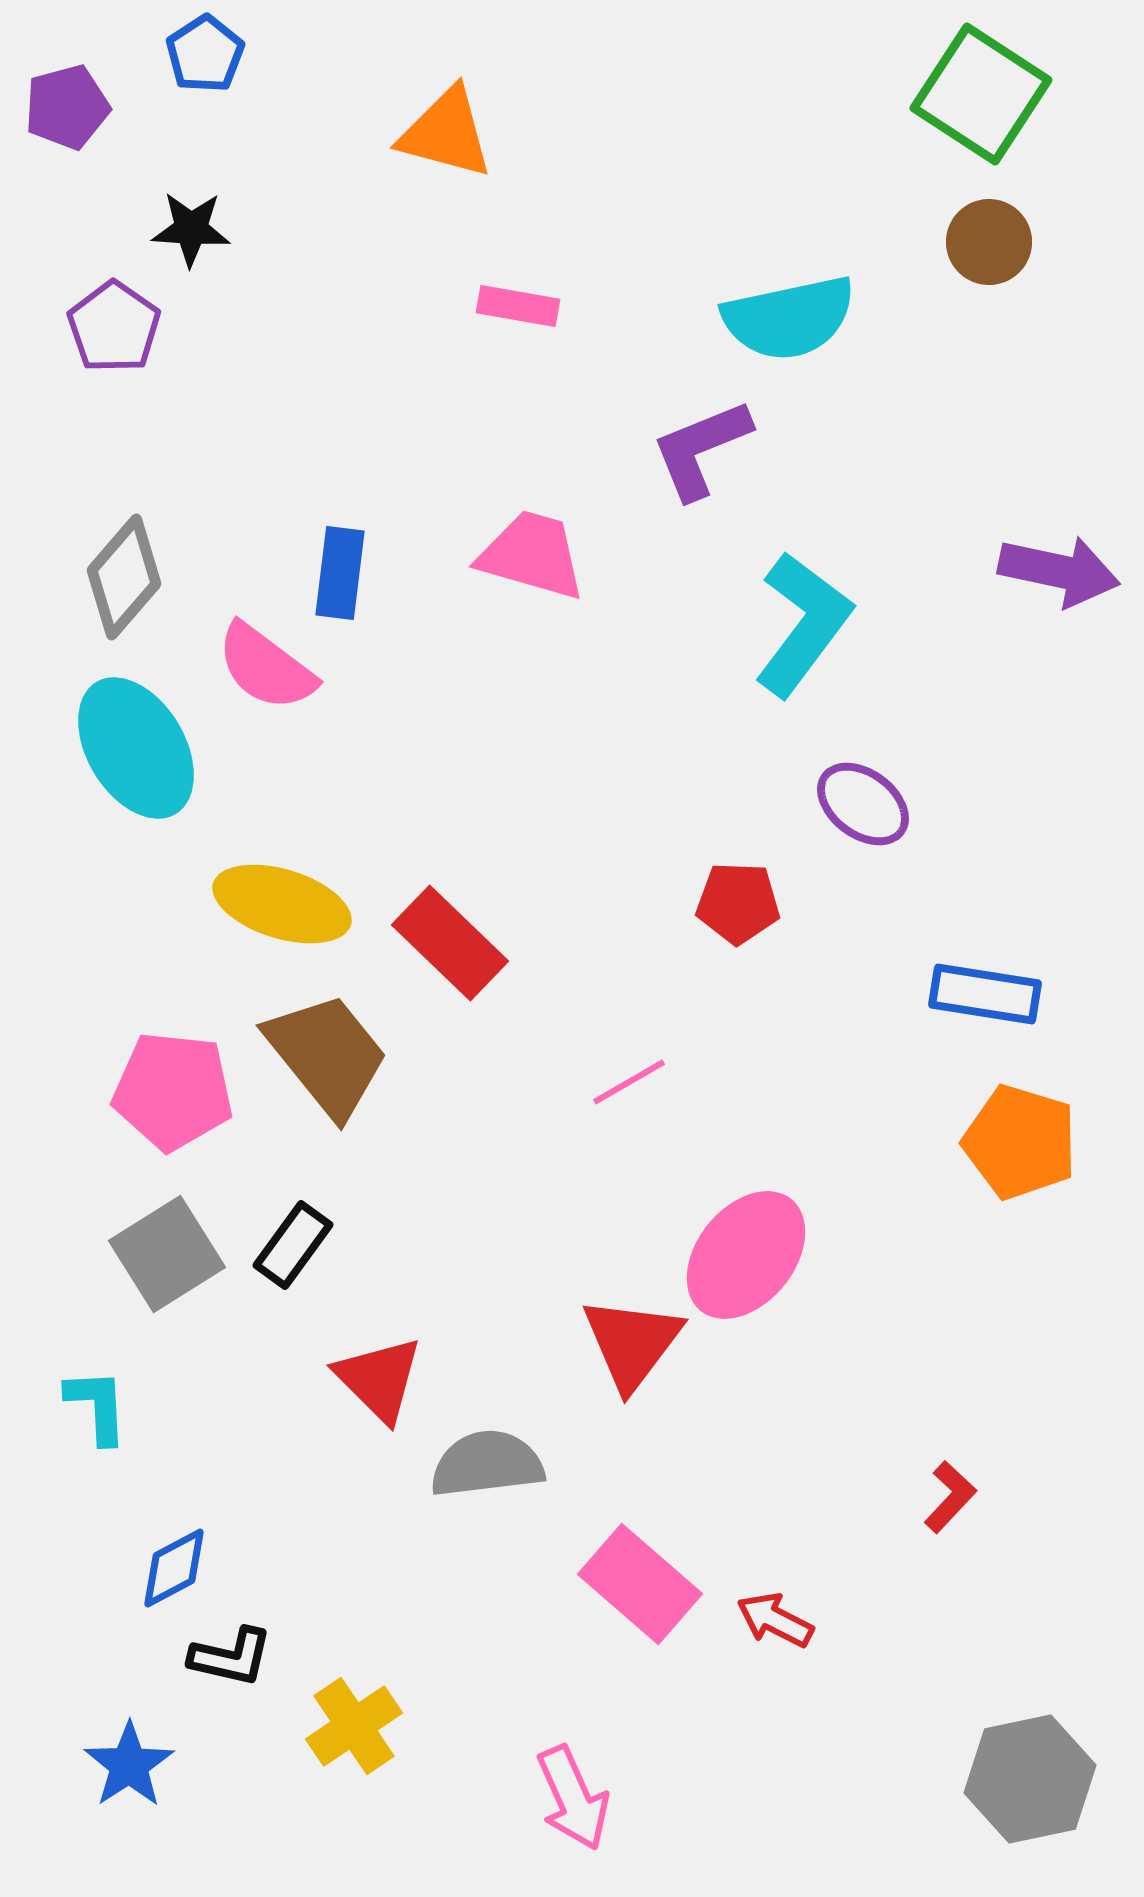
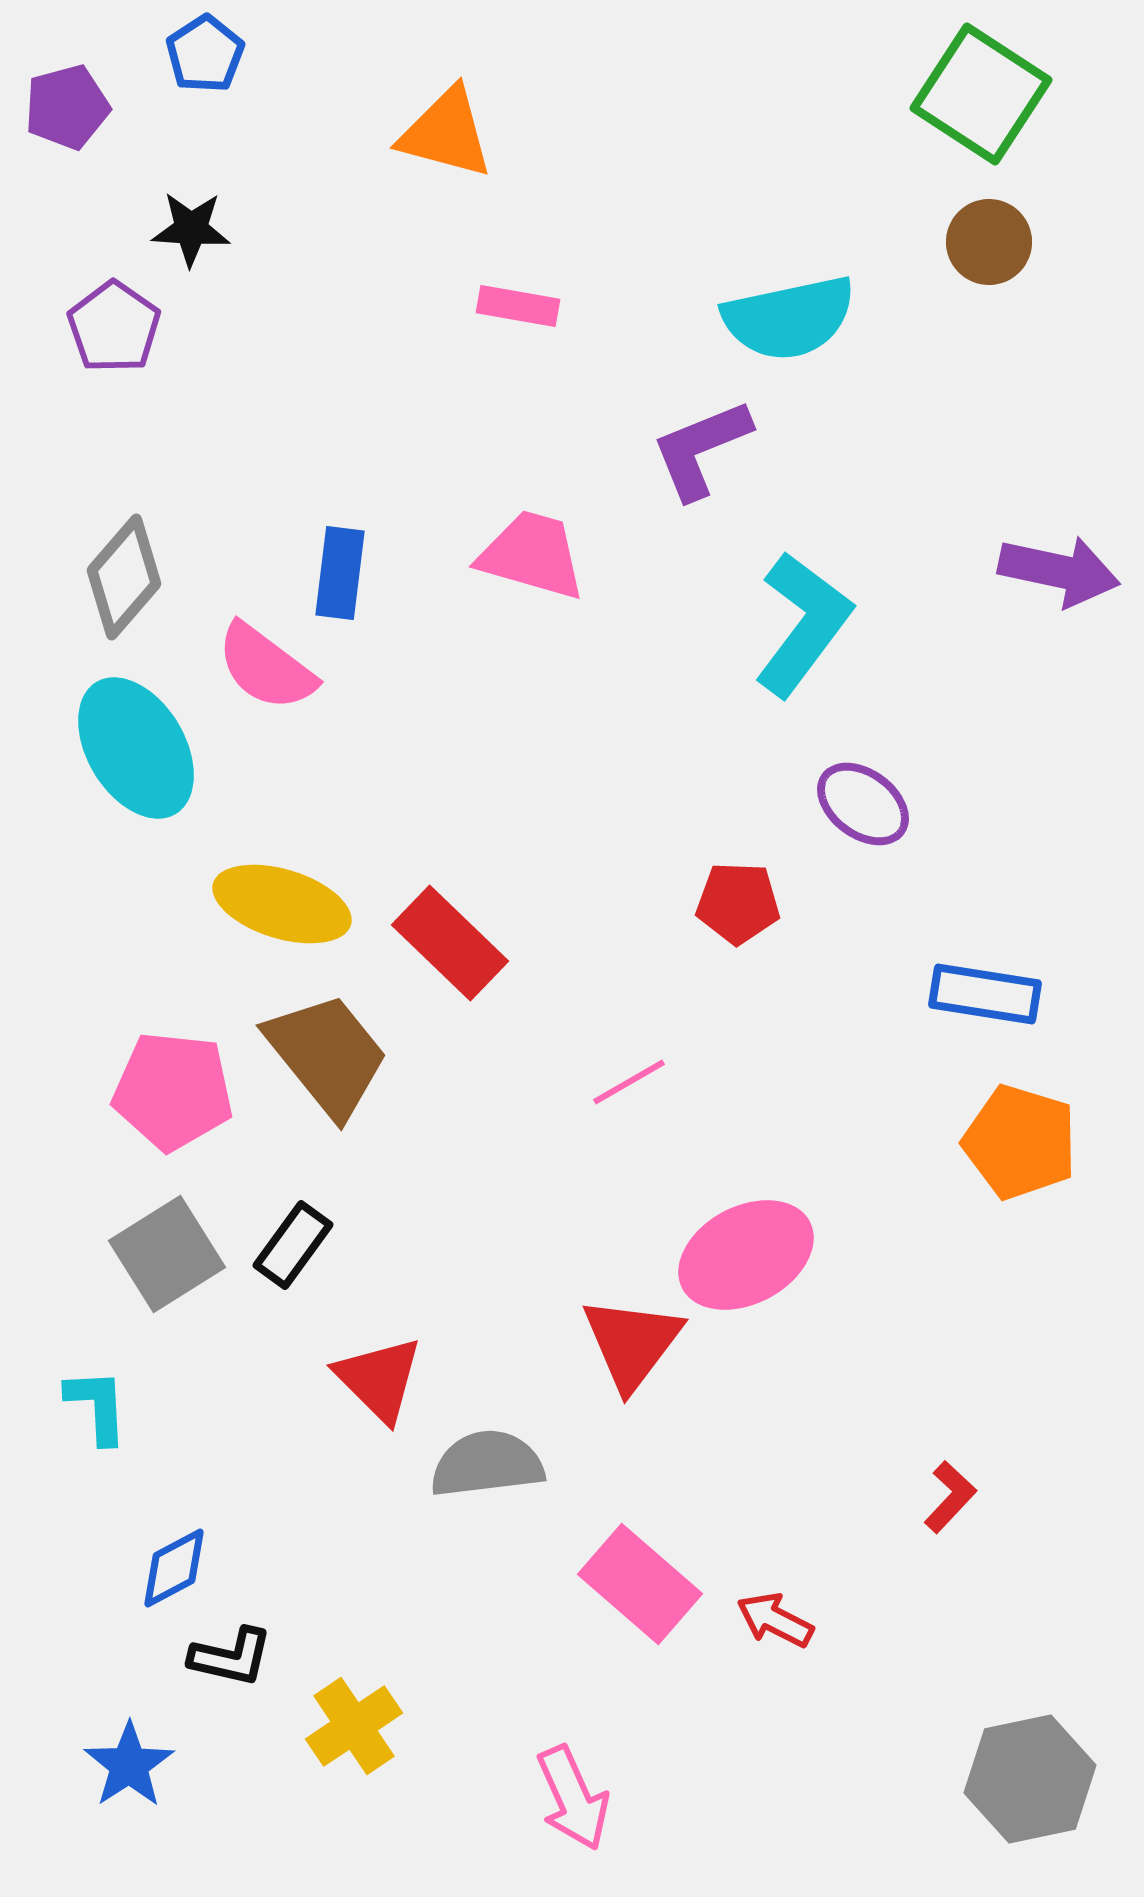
pink ellipse at (746, 1255): rotated 23 degrees clockwise
